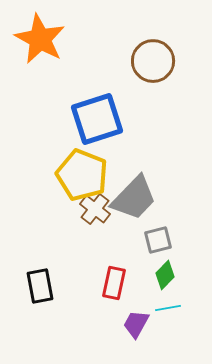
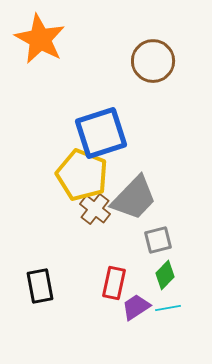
blue square: moved 4 px right, 14 px down
purple trapezoid: moved 17 px up; rotated 28 degrees clockwise
